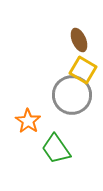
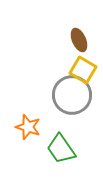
orange star: moved 6 px down; rotated 15 degrees counterclockwise
green trapezoid: moved 5 px right
